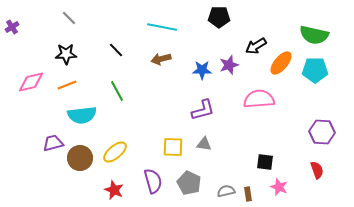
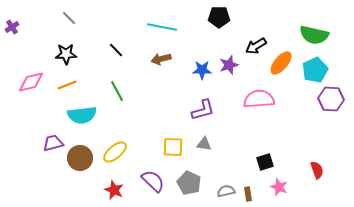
cyan pentagon: rotated 25 degrees counterclockwise
purple hexagon: moved 9 px right, 33 px up
black square: rotated 24 degrees counterclockwise
purple semicircle: rotated 30 degrees counterclockwise
